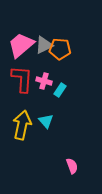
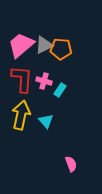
orange pentagon: moved 1 px right
yellow arrow: moved 1 px left, 10 px up
pink semicircle: moved 1 px left, 2 px up
